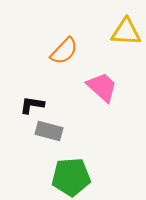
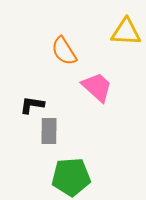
orange semicircle: rotated 104 degrees clockwise
pink trapezoid: moved 5 px left
gray rectangle: rotated 76 degrees clockwise
